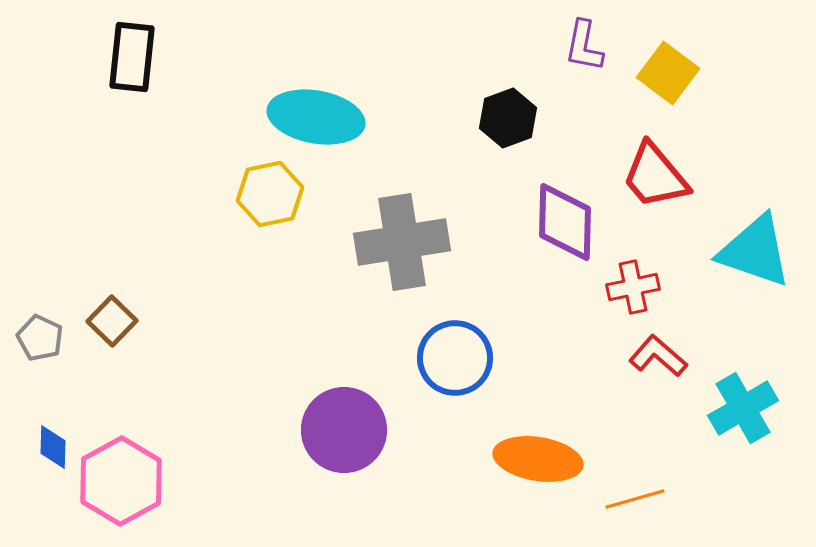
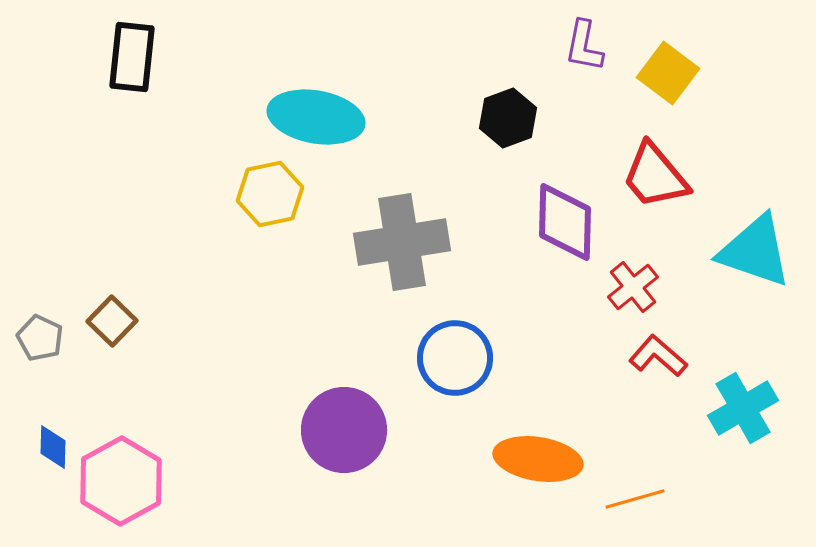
red cross: rotated 27 degrees counterclockwise
